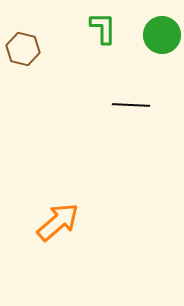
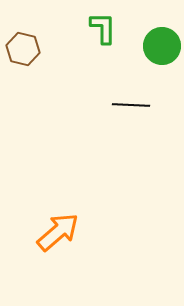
green circle: moved 11 px down
orange arrow: moved 10 px down
